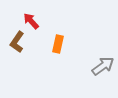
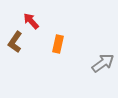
brown L-shape: moved 2 px left
gray arrow: moved 3 px up
